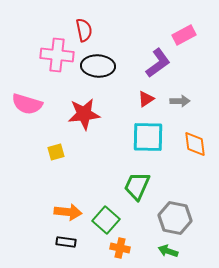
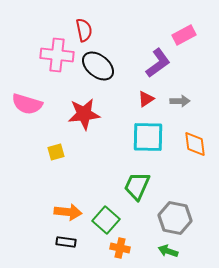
black ellipse: rotated 36 degrees clockwise
